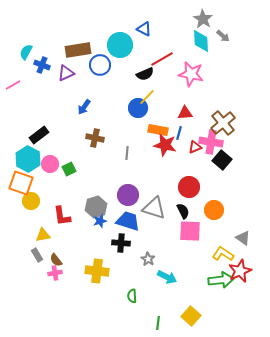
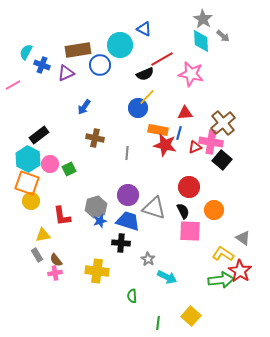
orange square at (21, 183): moved 6 px right
red star at (240, 271): rotated 15 degrees counterclockwise
